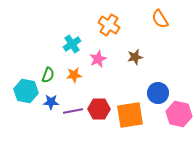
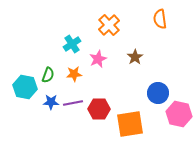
orange semicircle: rotated 24 degrees clockwise
orange cross: rotated 15 degrees clockwise
brown star: rotated 21 degrees counterclockwise
orange star: moved 1 px up
cyan hexagon: moved 1 px left, 4 px up
purple line: moved 8 px up
orange square: moved 9 px down
